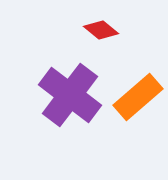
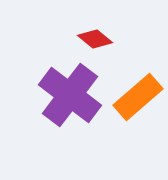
red diamond: moved 6 px left, 9 px down
